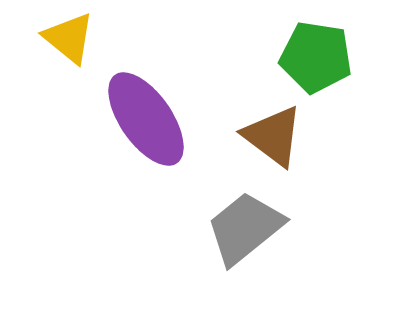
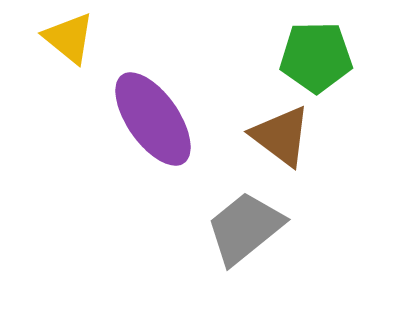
green pentagon: rotated 10 degrees counterclockwise
purple ellipse: moved 7 px right
brown triangle: moved 8 px right
